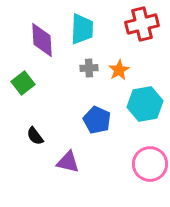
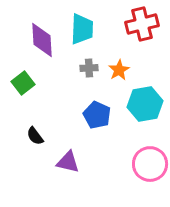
blue pentagon: moved 5 px up
